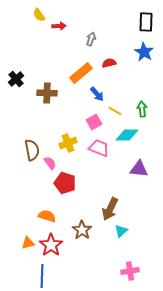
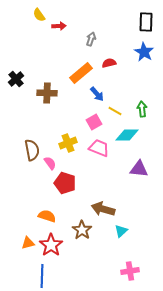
brown arrow: moved 7 px left; rotated 80 degrees clockwise
